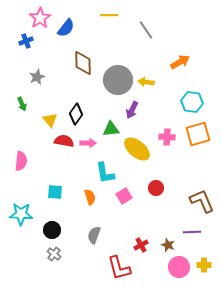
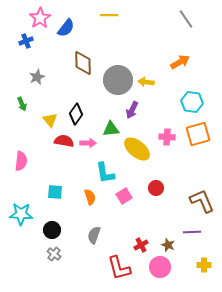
gray line: moved 40 px right, 11 px up
pink circle: moved 19 px left
